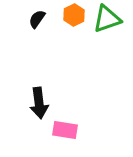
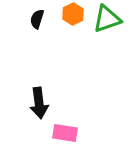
orange hexagon: moved 1 px left, 1 px up
black semicircle: rotated 18 degrees counterclockwise
pink rectangle: moved 3 px down
